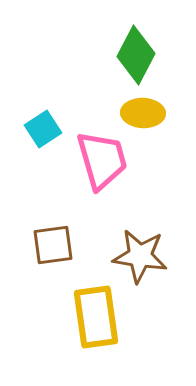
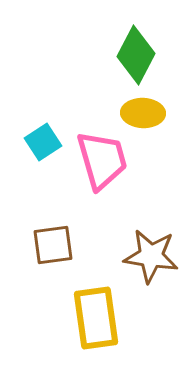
cyan square: moved 13 px down
brown star: moved 11 px right
yellow rectangle: moved 1 px down
